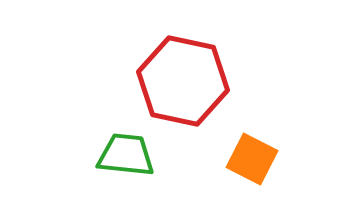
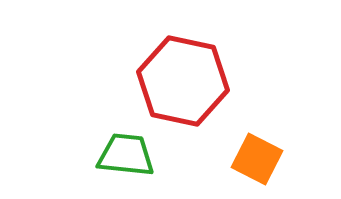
orange square: moved 5 px right
